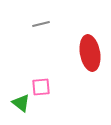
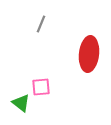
gray line: rotated 54 degrees counterclockwise
red ellipse: moved 1 px left, 1 px down; rotated 16 degrees clockwise
